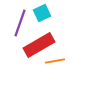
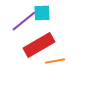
cyan square: rotated 24 degrees clockwise
purple line: moved 4 px right, 2 px up; rotated 32 degrees clockwise
